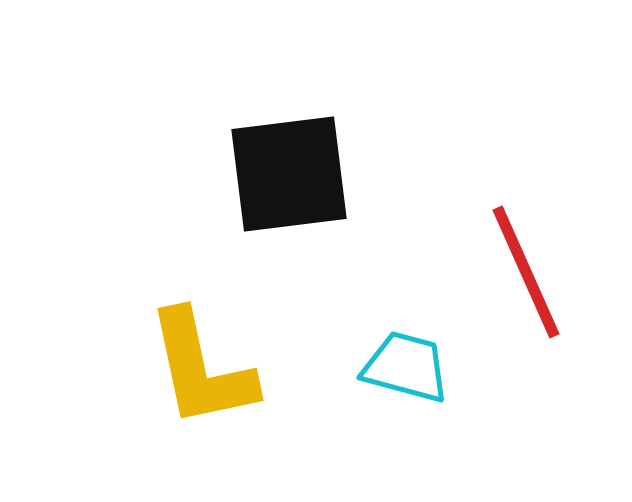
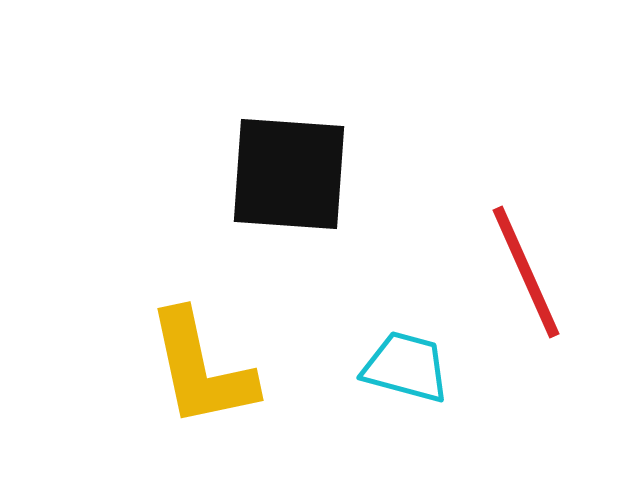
black square: rotated 11 degrees clockwise
